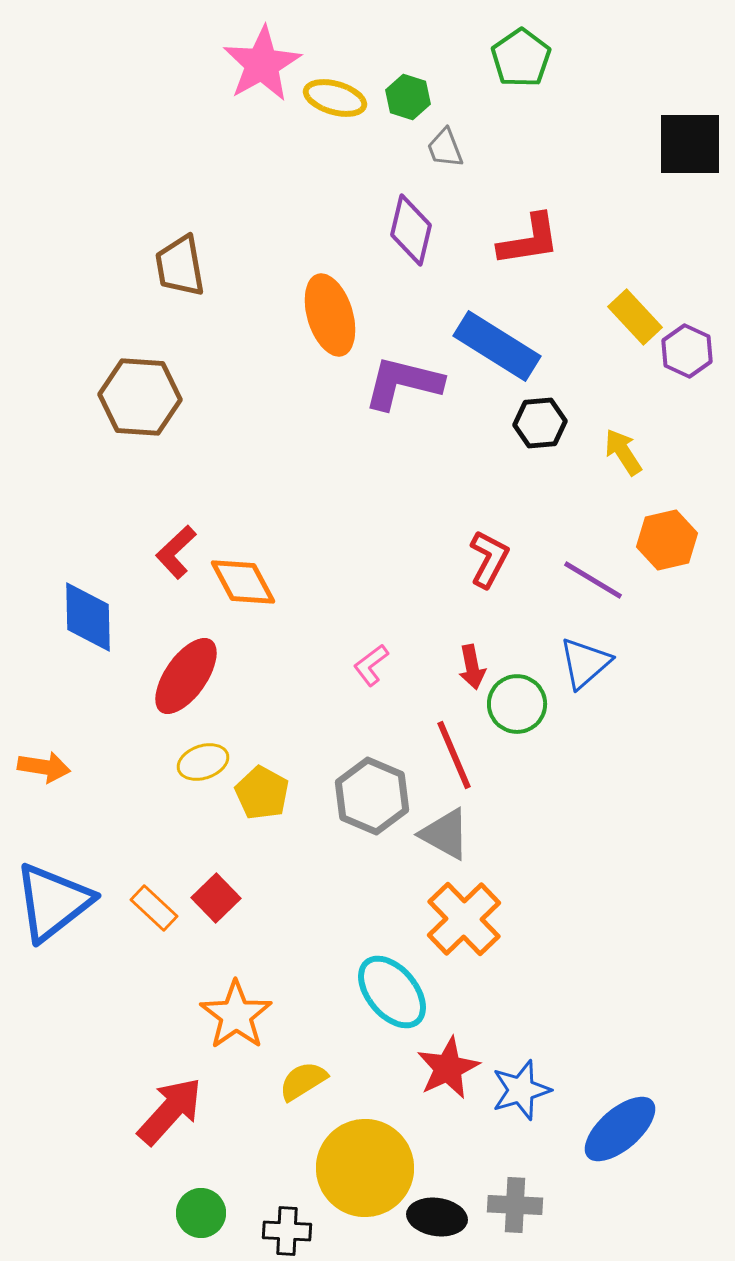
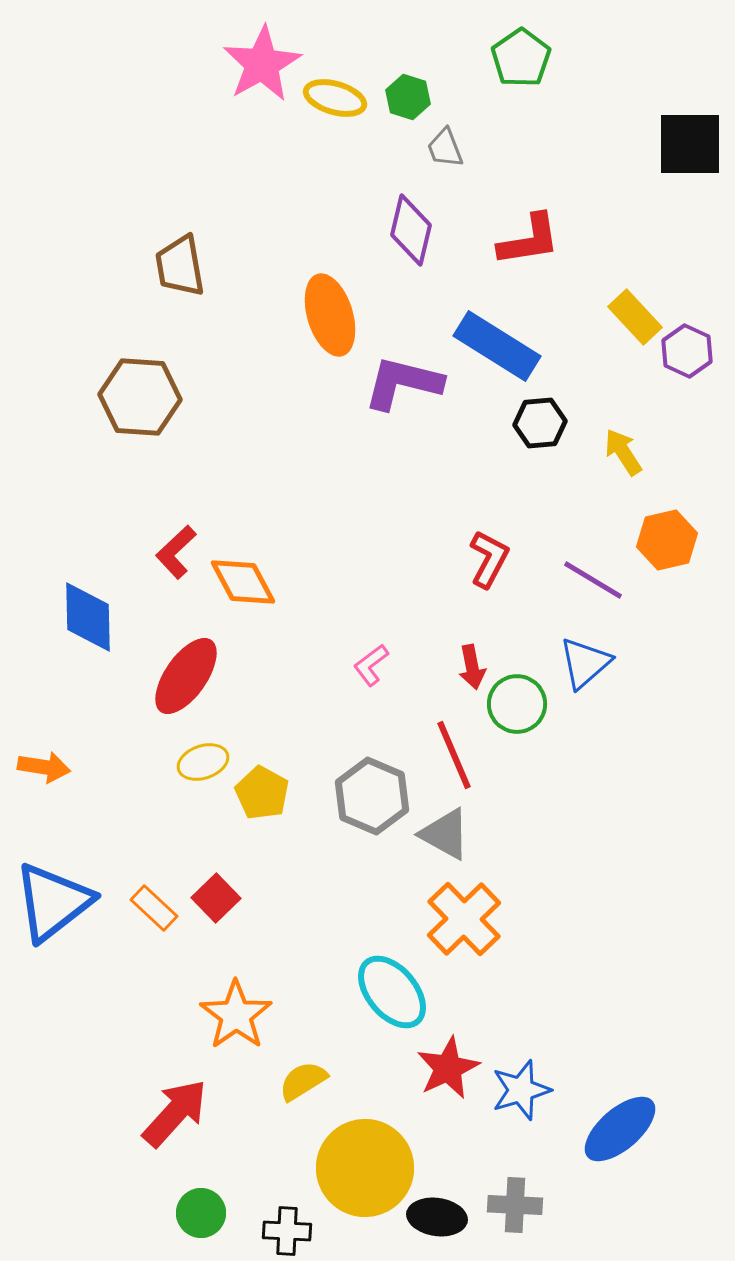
red arrow at (170, 1111): moved 5 px right, 2 px down
